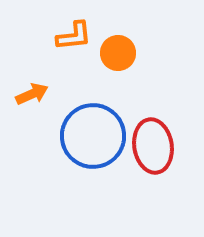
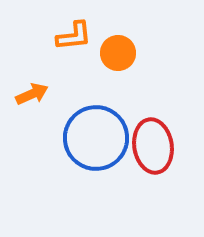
blue circle: moved 3 px right, 2 px down
